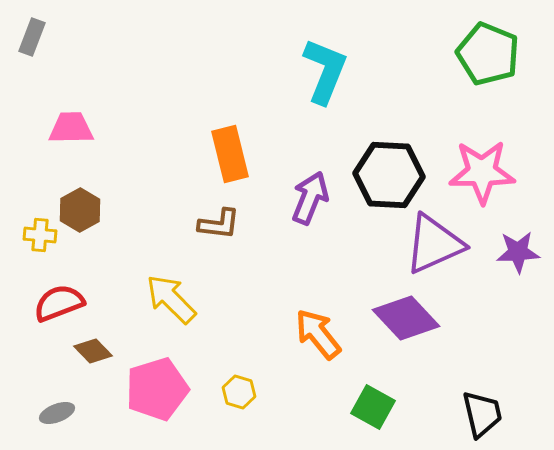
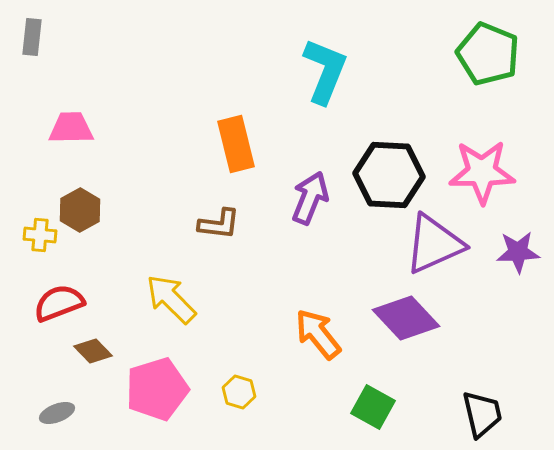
gray rectangle: rotated 15 degrees counterclockwise
orange rectangle: moved 6 px right, 10 px up
